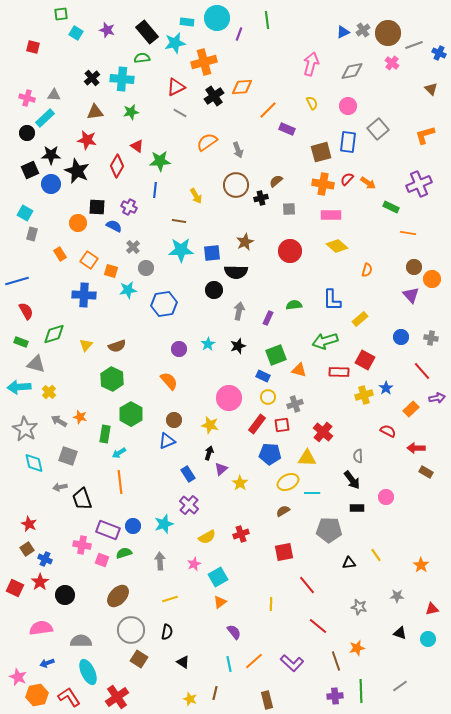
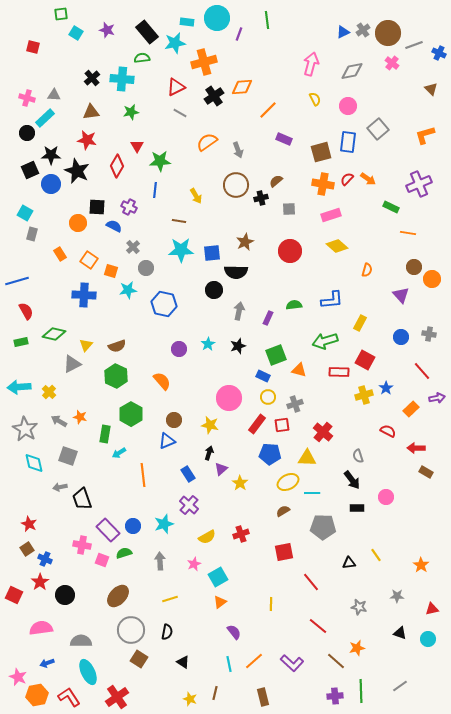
yellow semicircle at (312, 103): moved 3 px right, 4 px up
brown triangle at (95, 112): moved 4 px left
purple rectangle at (287, 129): moved 3 px left, 10 px down
red triangle at (137, 146): rotated 24 degrees clockwise
orange arrow at (368, 183): moved 4 px up
pink rectangle at (331, 215): rotated 18 degrees counterclockwise
purple triangle at (411, 295): moved 10 px left
blue L-shape at (332, 300): rotated 95 degrees counterclockwise
blue hexagon at (164, 304): rotated 20 degrees clockwise
yellow rectangle at (360, 319): moved 4 px down; rotated 21 degrees counterclockwise
green diamond at (54, 334): rotated 30 degrees clockwise
gray cross at (431, 338): moved 2 px left, 4 px up
green rectangle at (21, 342): rotated 32 degrees counterclockwise
gray triangle at (36, 364): moved 36 px right; rotated 42 degrees counterclockwise
green hexagon at (112, 379): moved 4 px right, 3 px up
orange semicircle at (169, 381): moved 7 px left
gray semicircle at (358, 456): rotated 16 degrees counterclockwise
orange line at (120, 482): moved 23 px right, 7 px up
purple rectangle at (108, 530): rotated 25 degrees clockwise
gray pentagon at (329, 530): moved 6 px left, 3 px up
red line at (307, 585): moved 4 px right, 3 px up
red square at (15, 588): moved 1 px left, 7 px down
brown line at (336, 661): rotated 30 degrees counterclockwise
brown rectangle at (267, 700): moved 4 px left, 3 px up
